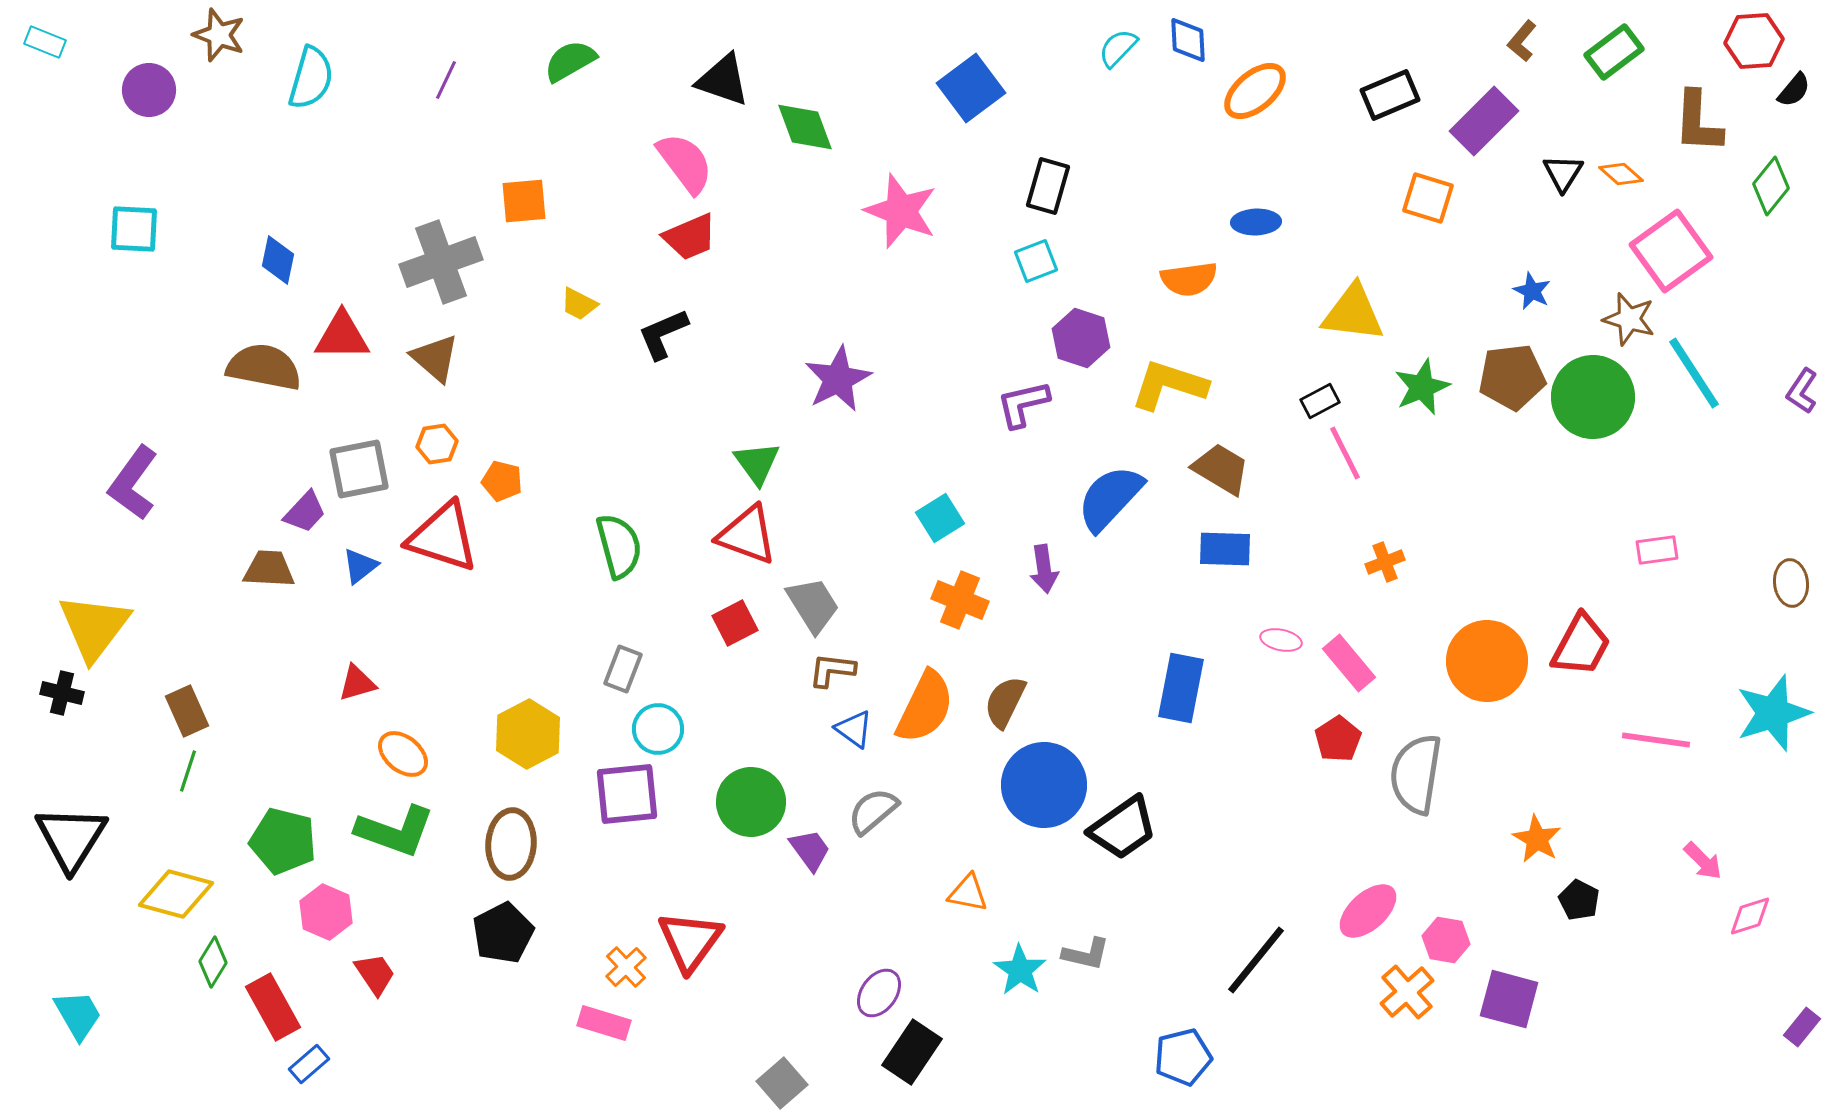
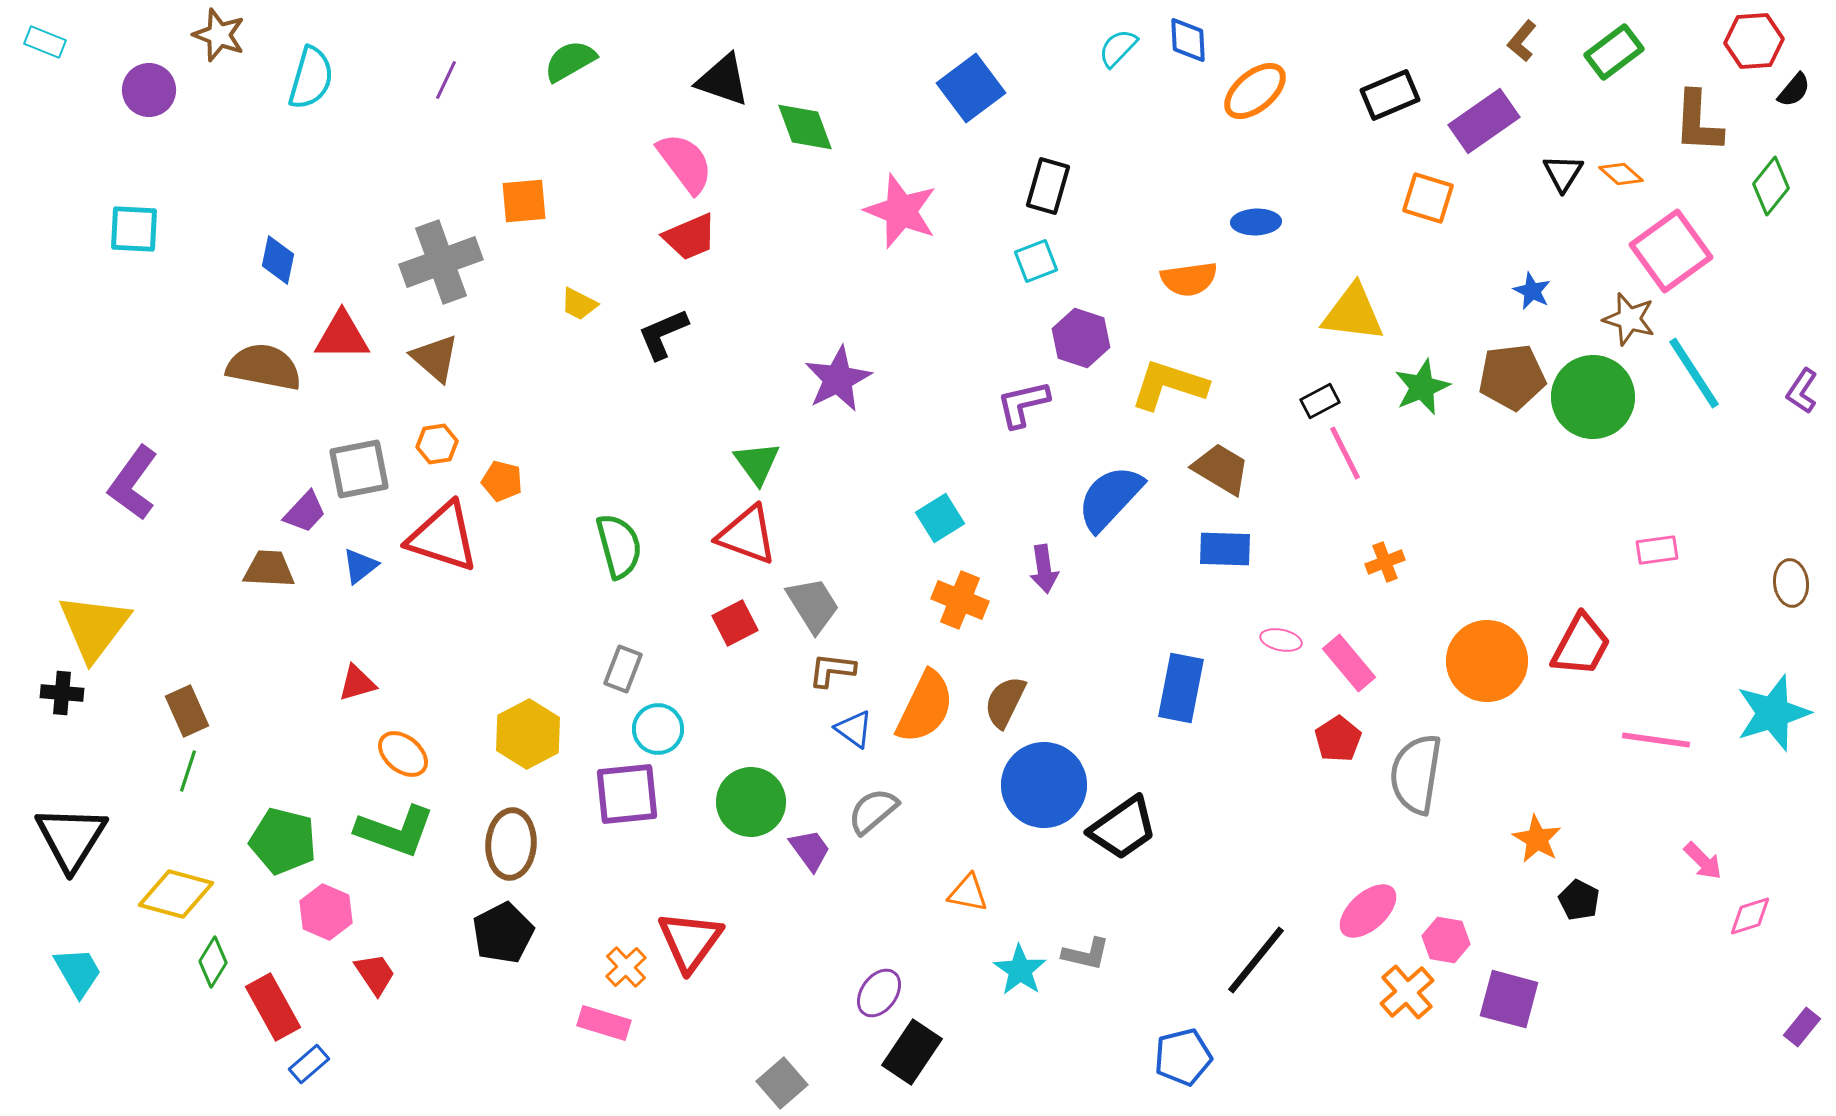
purple rectangle at (1484, 121): rotated 10 degrees clockwise
black cross at (62, 693): rotated 9 degrees counterclockwise
cyan trapezoid at (78, 1015): moved 43 px up
